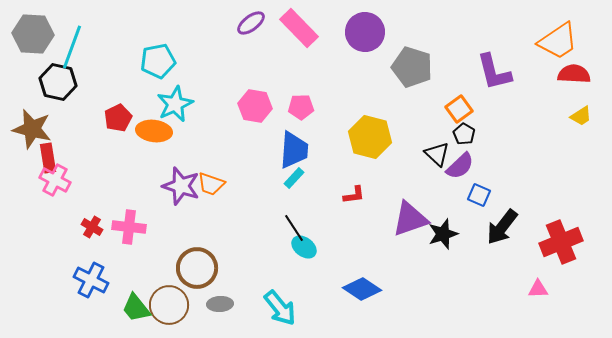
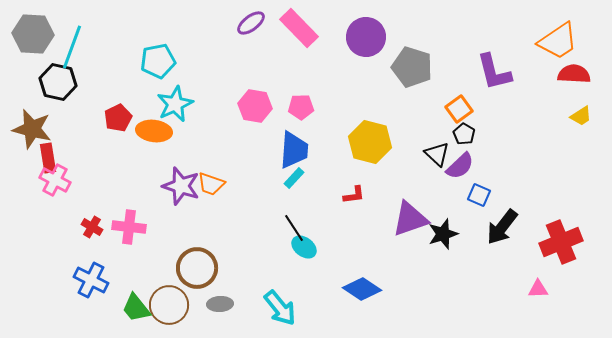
purple circle at (365, 32): moved 1 px right, 5 px down
yellow hexagon at (370, 137): moved 5 px down
